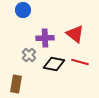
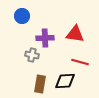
blue circle: moved 1 px left, 6 px down
red triangle: rotated 30 degrees counterclockwise
gray cross: moved 3 px right; rotated 32 degrees counterclockwise
black diamond: moved 11 px right, 17 px down; rotated 15 degrees counterclockwise
brown rectangle: moved 24 px right
